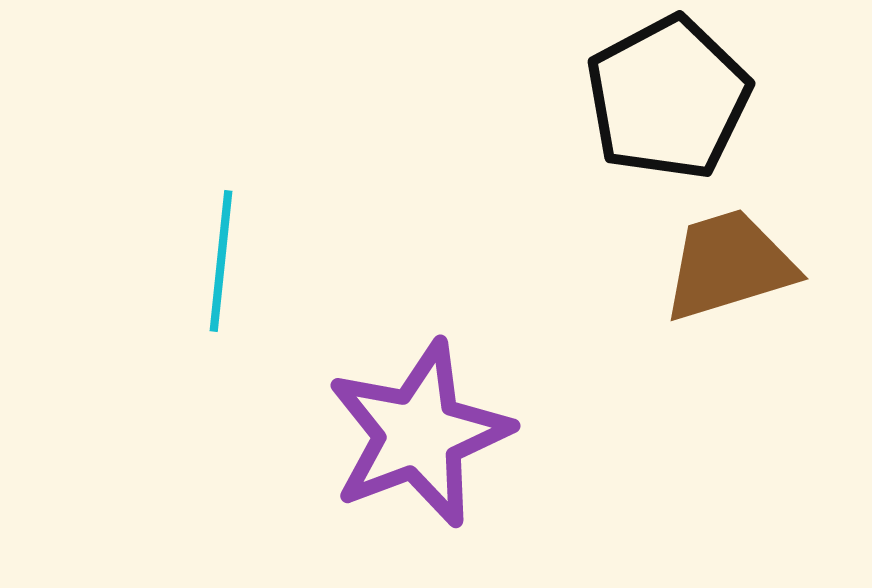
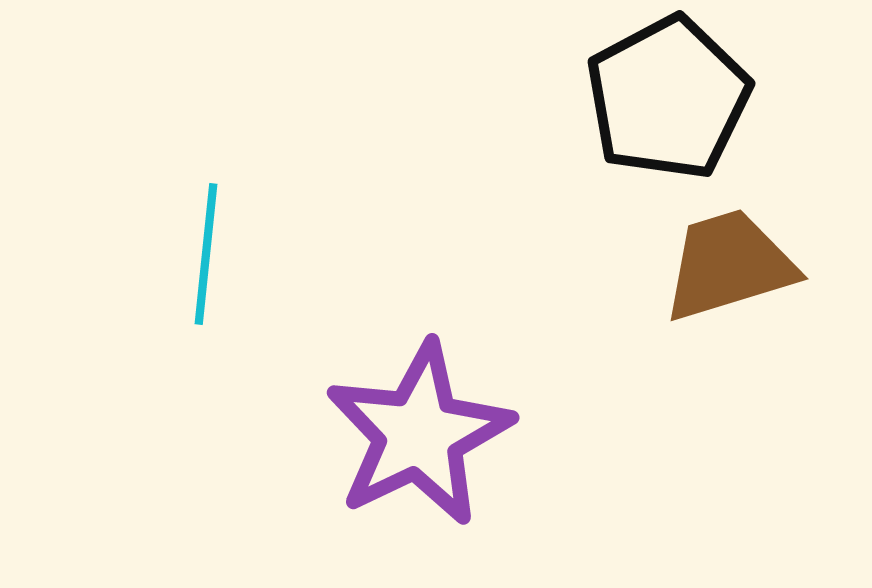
cyan line: moved 15 px left, 7 px up
purple star: rotated 5 degrees counterclockwise
